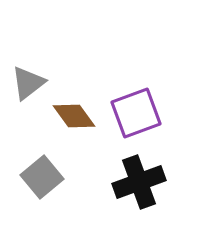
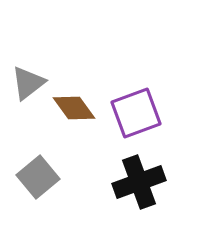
brown diamond: moved 8 px up
gray square: moved 4 px left
